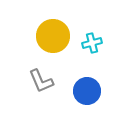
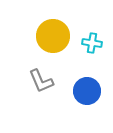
cyan cross: rotated 24 degrees clockwise
